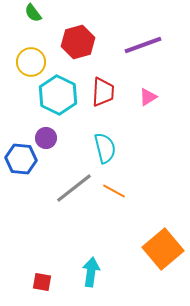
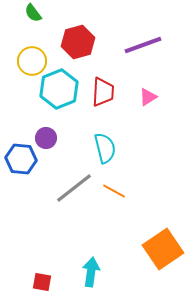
yellow circle: moved 1 px right, 1 px up
cyan hexagon: moved 1 px right, 6 px up; rotated 12 degrees clockwise
orange square: rotated 6 degrees clockwise
